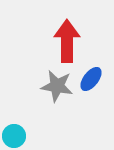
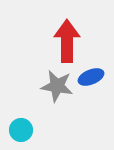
blue ellipse: moved 2 px up; rotated 30 degrees clockwise
cyan circle: moved 7 px right, 6 px up
